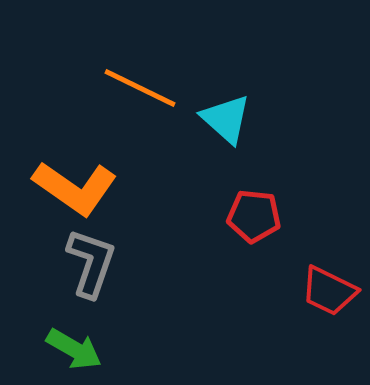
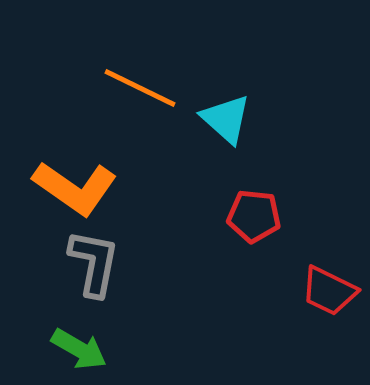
gray L-shape: moved 3 px right; rotated 8 degrees counterclockwise
green arrow: moved 5 px right
